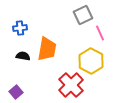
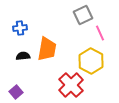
black semicircle: rotated 16 degrees counterclockwise
